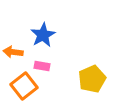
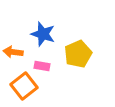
blue star: moved 1 px up; rotated 25 degrees counterclockwise
yellow pentagon: moved 14 px left, 25 px up
